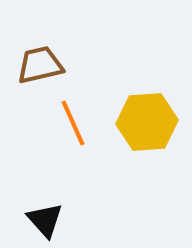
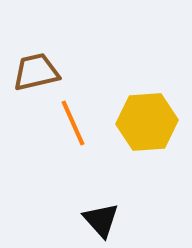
brown trapezoid: moved 4 px left, 7 px down
black triangle: moved 56 px right
